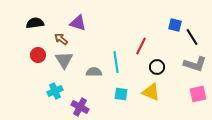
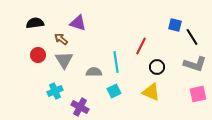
cyan square: moved 7 px left, 3 px up; rotated 32 degrees counterclockwise
